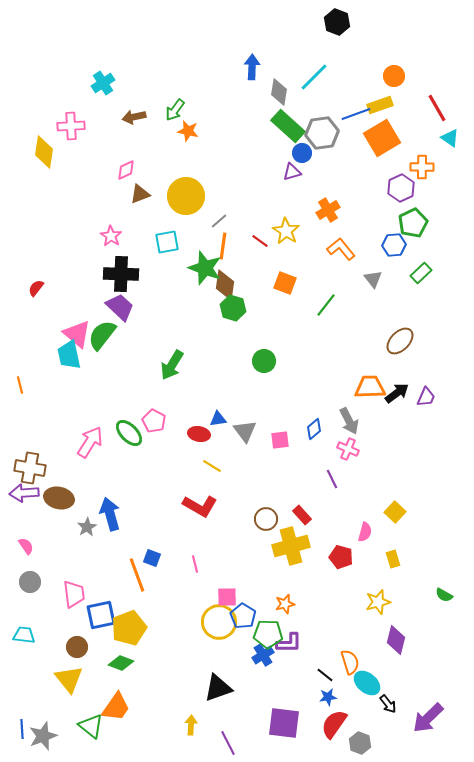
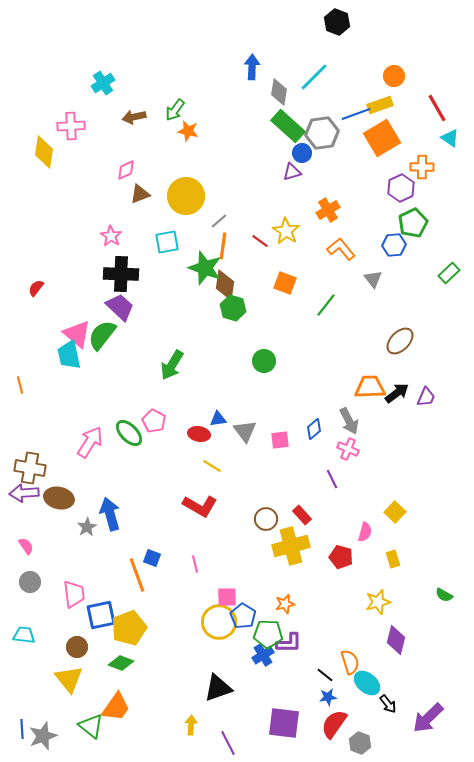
green rectangle at (421, 273): moved 28 px right
